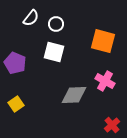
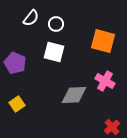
yellow square: moved 1 px right
red cross: moved 2 px down
